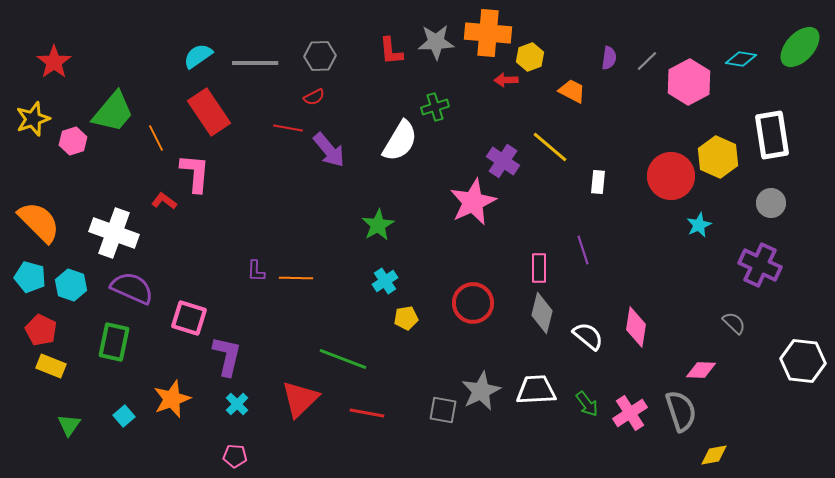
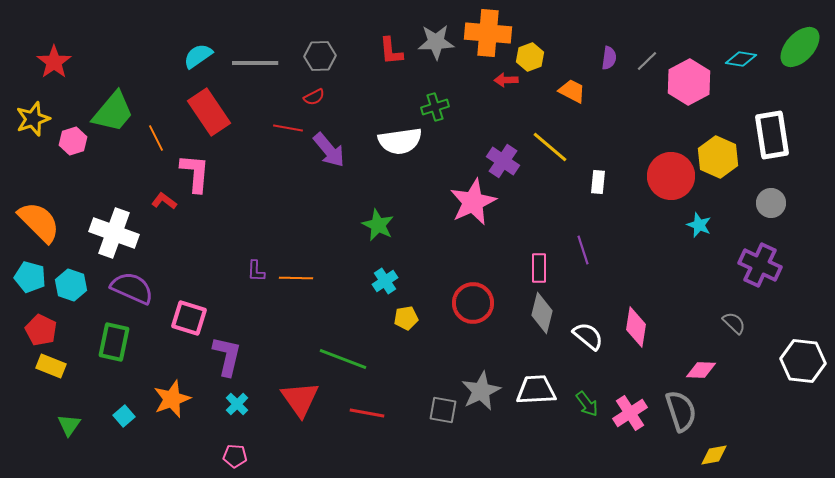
white semicircle at (400, 141): rotated 51 degrees clockwise
green star at (378, 225): rotated 16 degrees counterclockwise
cyan star at (699, 225): rotated 25 degrees counterclockwise
red triangle at (300, 399): rotated 21 degrees counterclockwise
